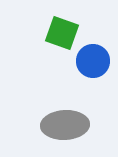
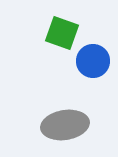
gray ellipse: rotated 6 degrees counterclockwise
